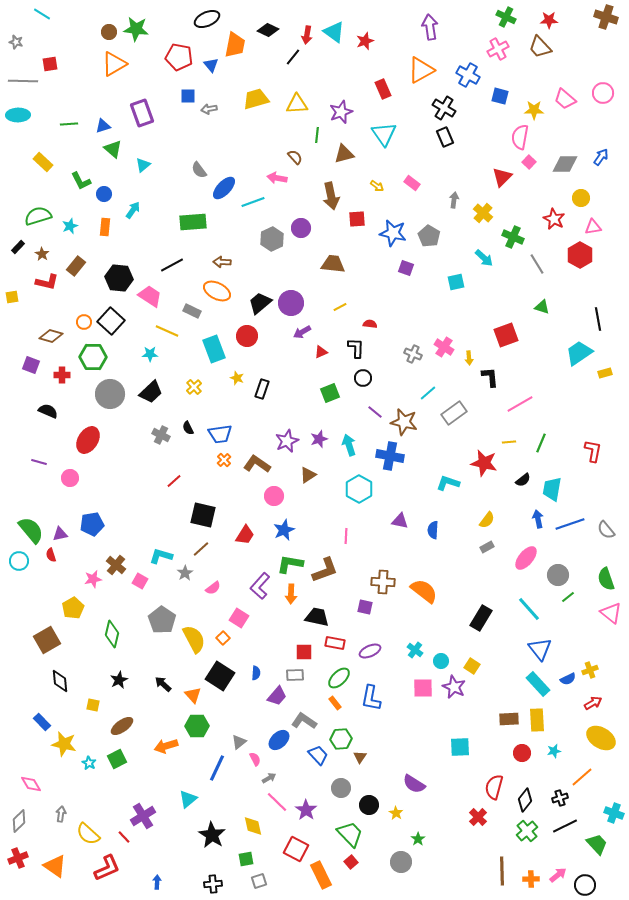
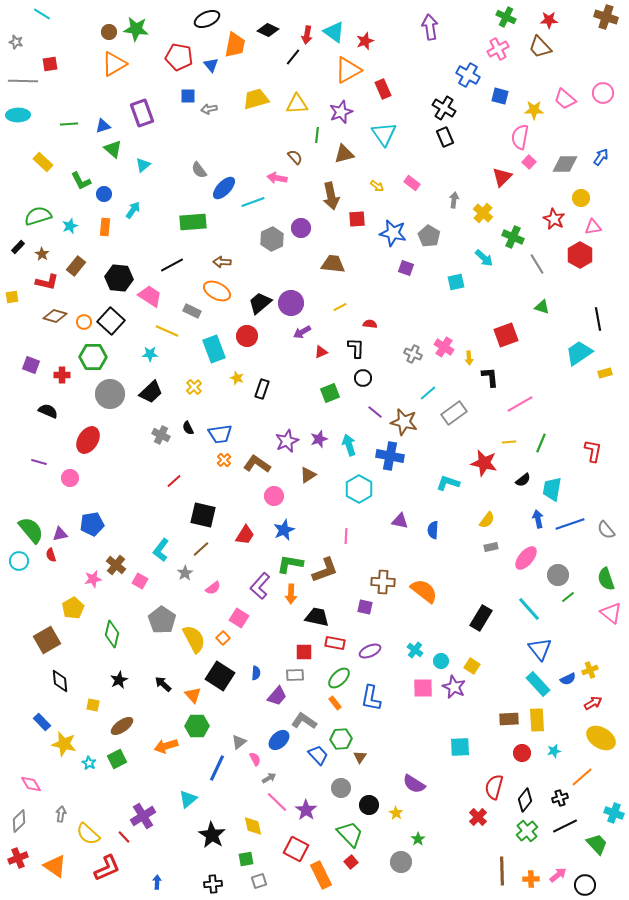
orange triangle at (421, 70): moved 73 px left
brown diamond at (51, 336): moved 4 px right, 20 px up
gray rectangle at (487, 547): moved 4 px right; rotated 16 degrees clockwise
cyan L-shape at (161, 556): moved 6 px up; rotated 70 degrees counterclockwise
